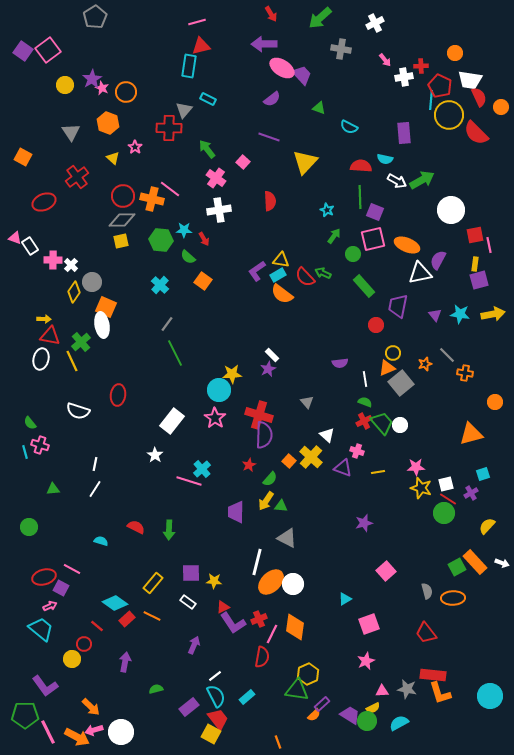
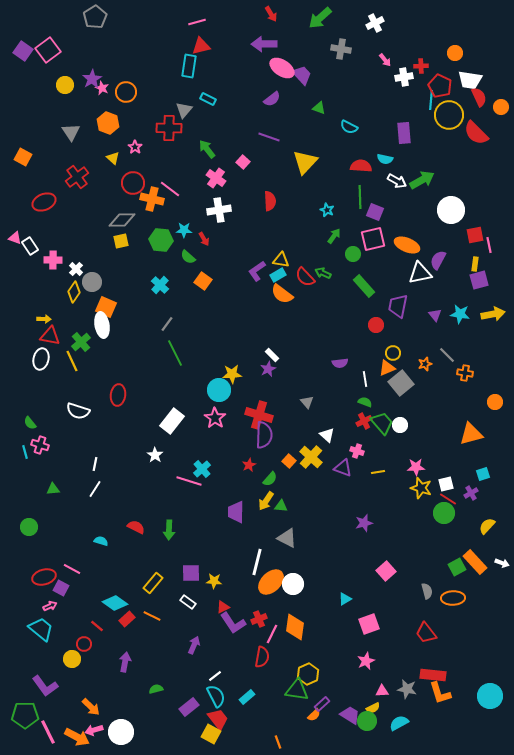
red circle at (123, 196): moved 10 px right, 13 px up
white cross at (71, 265): moved 5 px right, 4 px down
